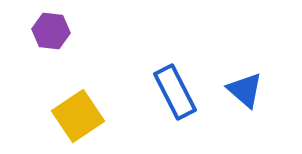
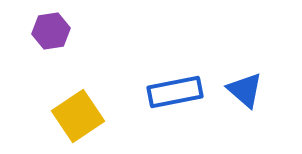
purple hexagon: rotated 15 degrees counterclockwise
blue rectangle: rotated 74 degrees counterclockwise
